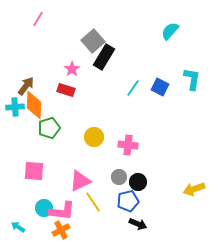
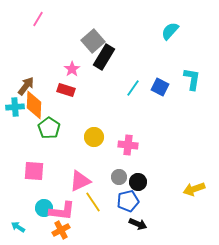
green pentagon: rotated 20 degrees counterclockwise
